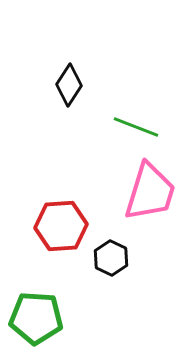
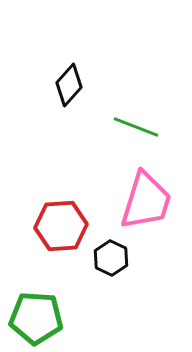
black diamond: rotated 9 degrees clockwise
pink trapezoid: moved 4 px left, 9 px down
